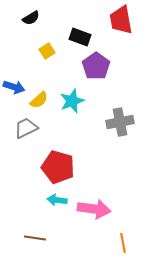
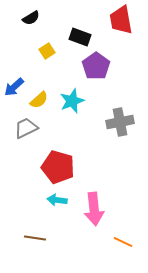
blue arrow: rotated 120 degrees clockwise
pink arrow: rotated 76 degrees clockwise
orange line: moved 1 px up; rotated 54 degrees counterclockwise
